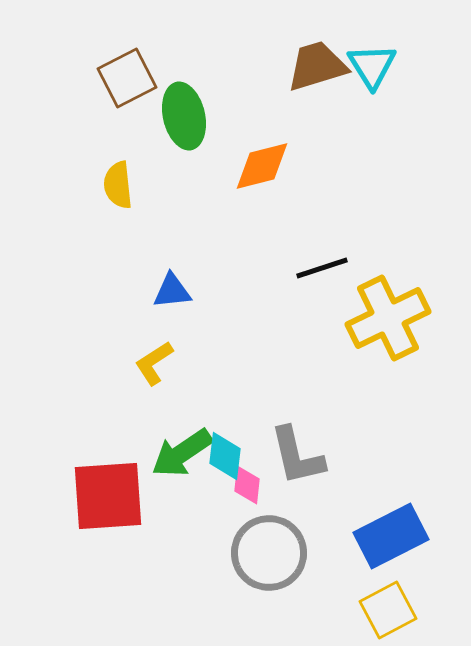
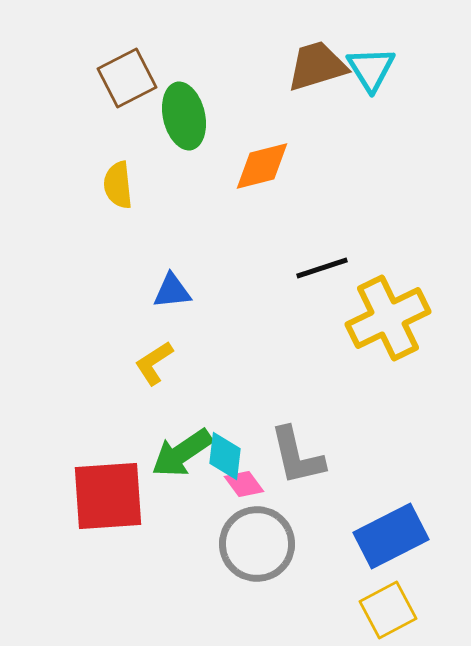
cyan triangle: moved 1 px left, 3 px down
pink diamond: moved 3 px left, 1 px up; rotated 42 degrees counterclockwise
gray circle: moved 12 px left, 9 px up
